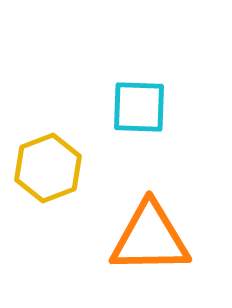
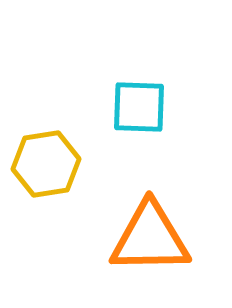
yellow hexagon: moved 2 px left, 4 px up; rotated 12 degrees clockwise
